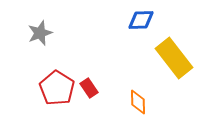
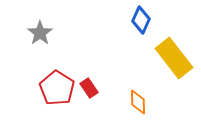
blue diamond: rotated 64 degrees counterclockwise
gray star: rotated 15 degrees counterclockwise
